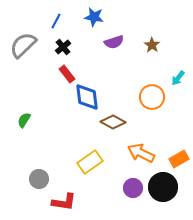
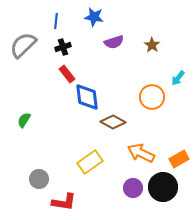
blue line: rotated 21 degrees counterclockwise
black cross: rotated 21 degrees clockwise
